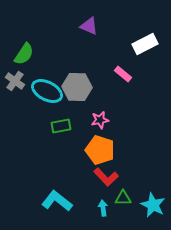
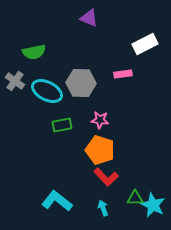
purple triangle: moved 8 px up
green semicircle: moved 10 px right, 2 px up; rotated 45 degrees clockwise
pink rectangle: rotated 48 degrees counterclockwise
gray hexagon: moved 4 px right, 4 px up
pink star: rotated 18 degrees clockwise
green rectangle: moved 1 px right, 1 px up
green triangle: moved 12 px right
cyan arrow: rotated 14 degrees counterclockwise
